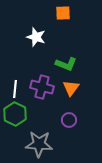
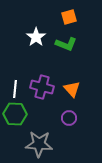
orange square: moved 6 px right, 4 px down; rotated 14 degrees counterclockwise
white star: rotated 18 degrees clockwise
green L-shape: moved 20 px up
orange triangle: moved 1 px right, 1 px down; rotated 18 degrees counterclockwise
green hexagon: rotated 25 degrees counterclockwise
purple circle: moved 2 px up
